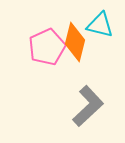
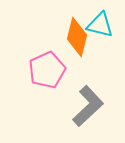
orange diamond: moved 2 px right, 5 px up
pink pentagon: moved 23 px down
